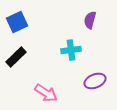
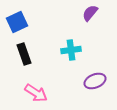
purple semicircle: moved 7 px up; rotated 24 degrees clockwise
black rectangle: moved 8 px right, 3 px up; rotated 65 degrees counterclockwise
pink arrow: moved 10 px left
